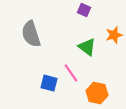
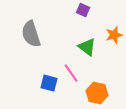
purple square: moved 1 px left
